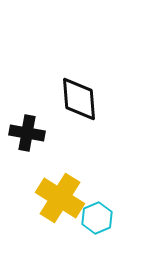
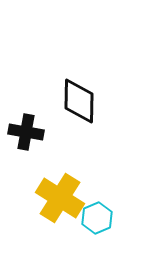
black diamond: moved 2 px down; rotated 6 degrees clockwise
black cross: moved 1 px left, 1 px up
